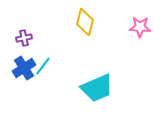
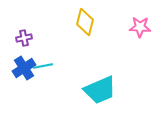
cyan line: rotated 42 degrees clockwise
cyan trapezoid: moved 3 px right, 2 px down
